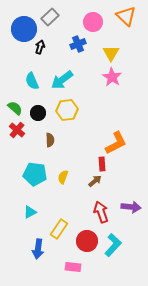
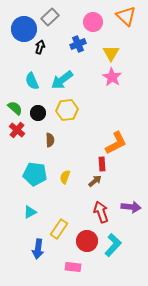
yellow semicircle: moved 2 px right
